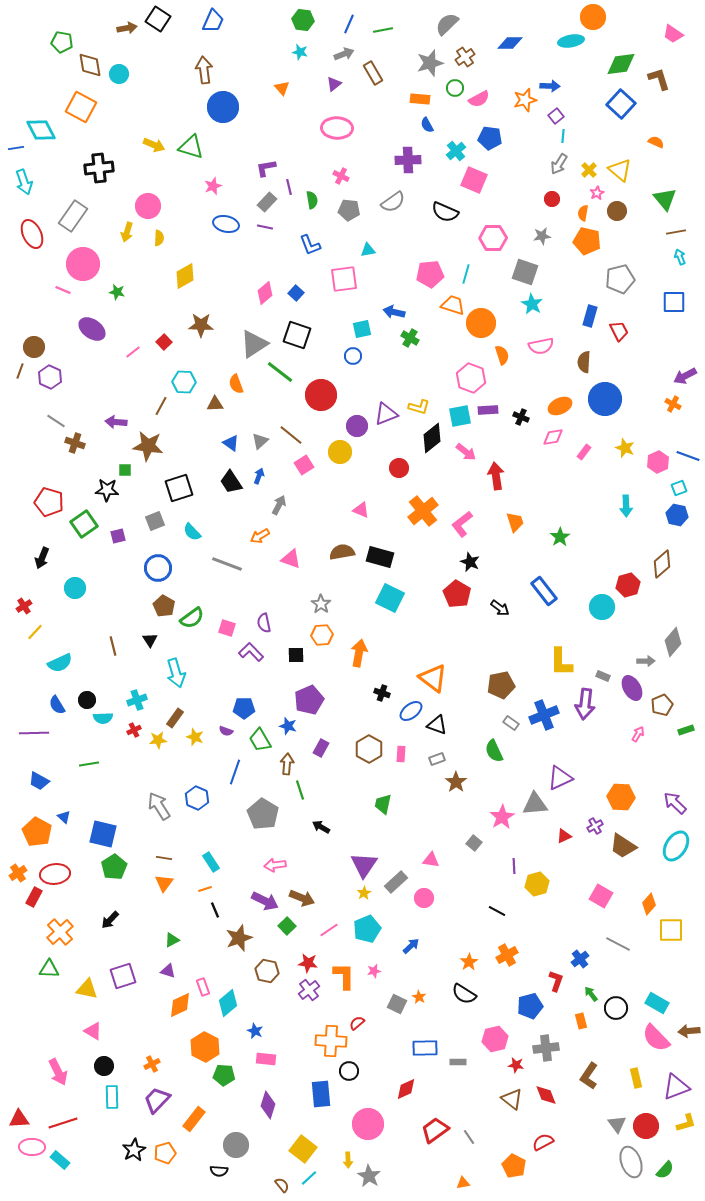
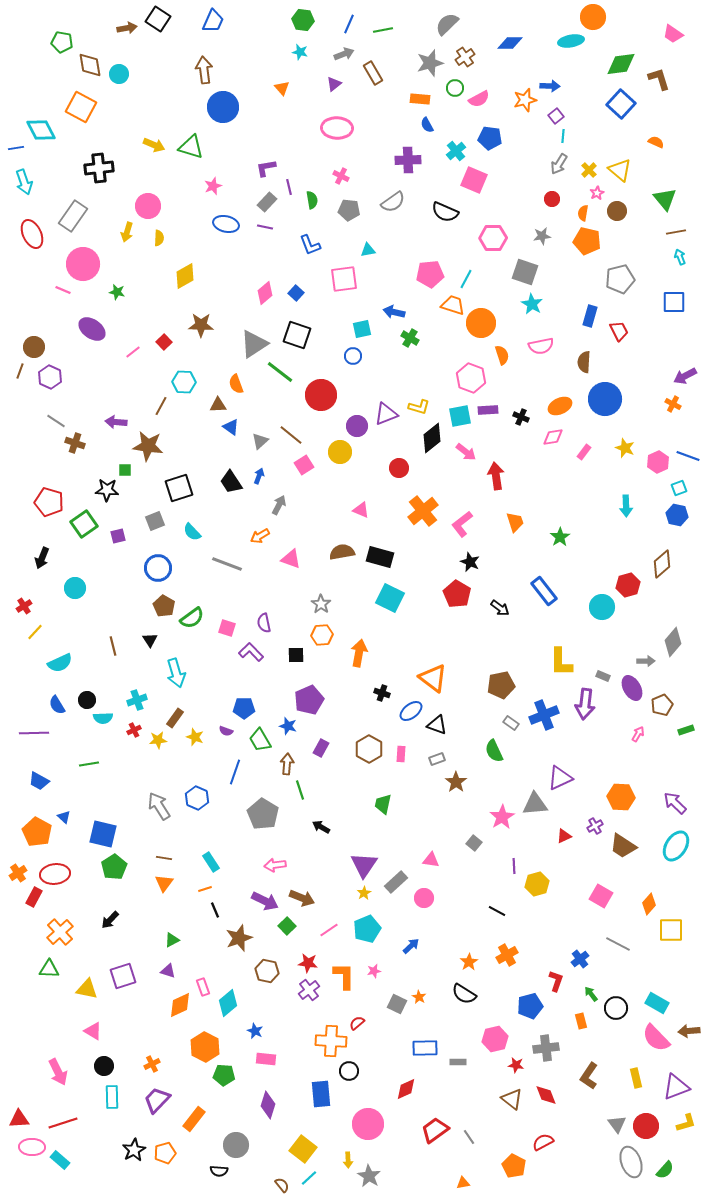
cyan line at (466, 274): moved 5 px down; rotated 12 degrees clockwise
brown triangle at (215, 404): moved 3 px right, 1 px down
blue triangle at (231, 443): moved 16 px up
